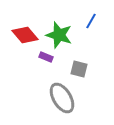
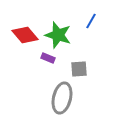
green star: moved 1 px left
purple rectangle: moved 2 px right, 1 px down
gray square: rotated 18 degrees counterclockwise
gray ellipse: rotated 44 degrees clockwise
